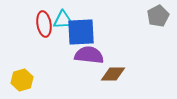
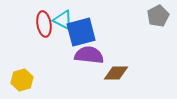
cyan triangle: rotated 30 degrees clockwise
blue square: rotated 12 degrees counterclockwise
brown diamond: moved 3 px right, 1 px up
